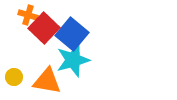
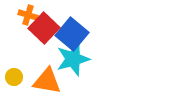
cyan star: moved 1 px up
